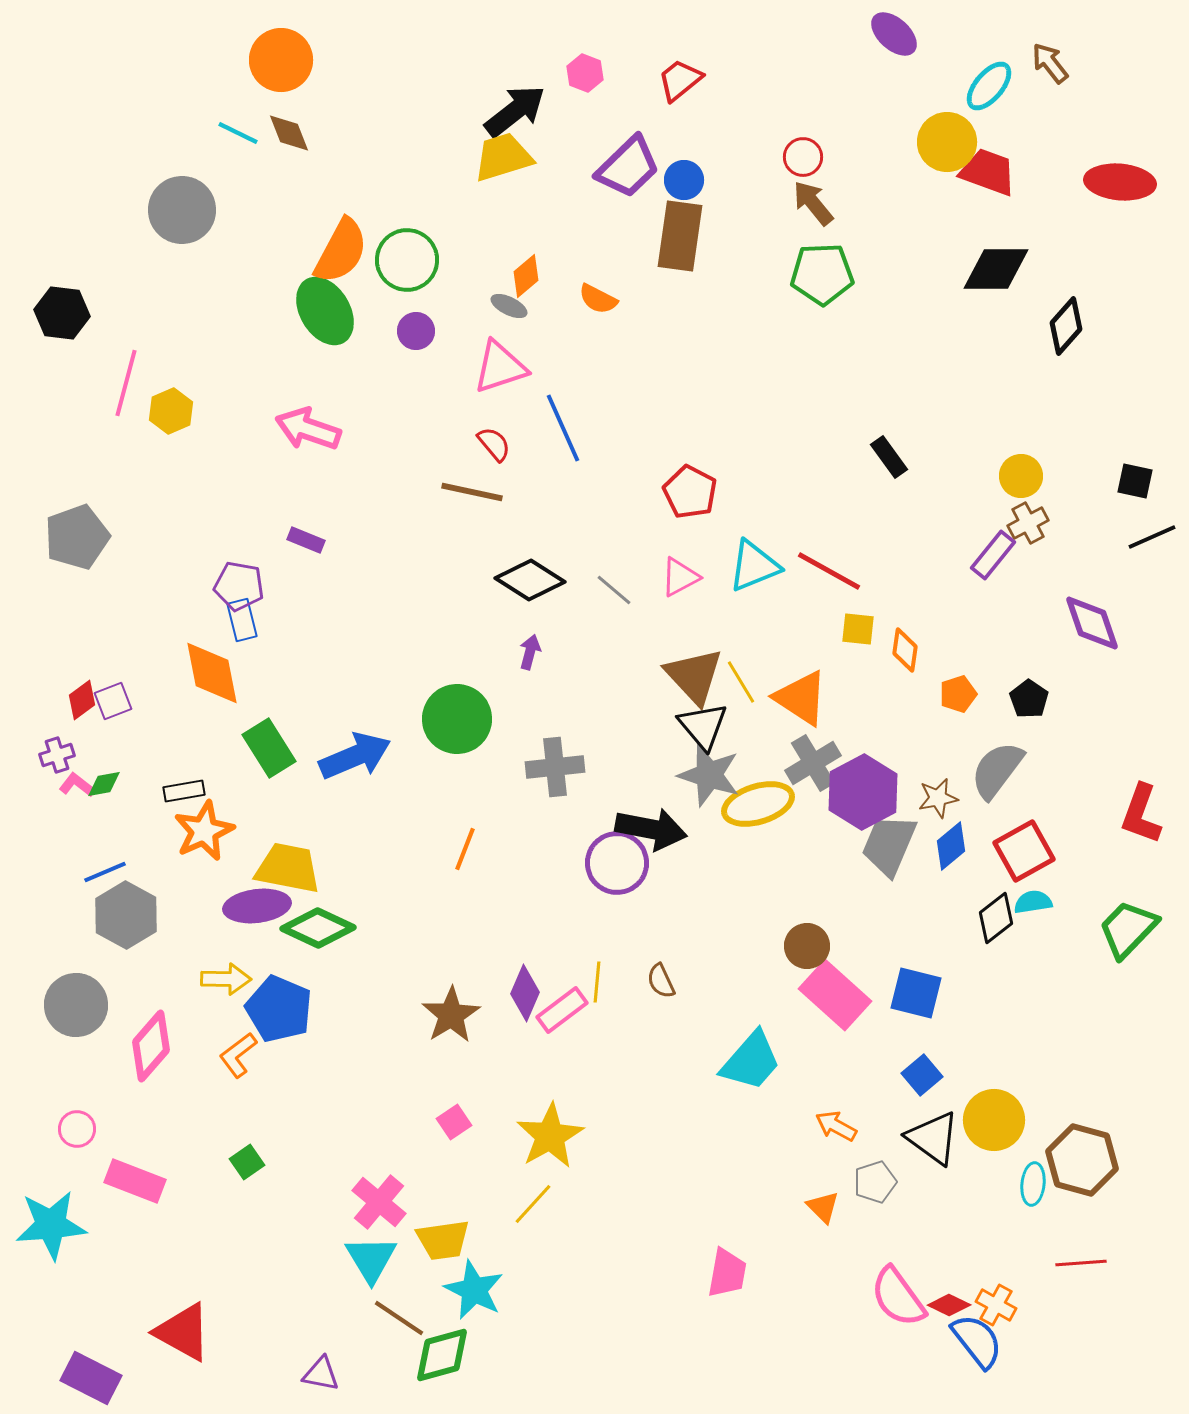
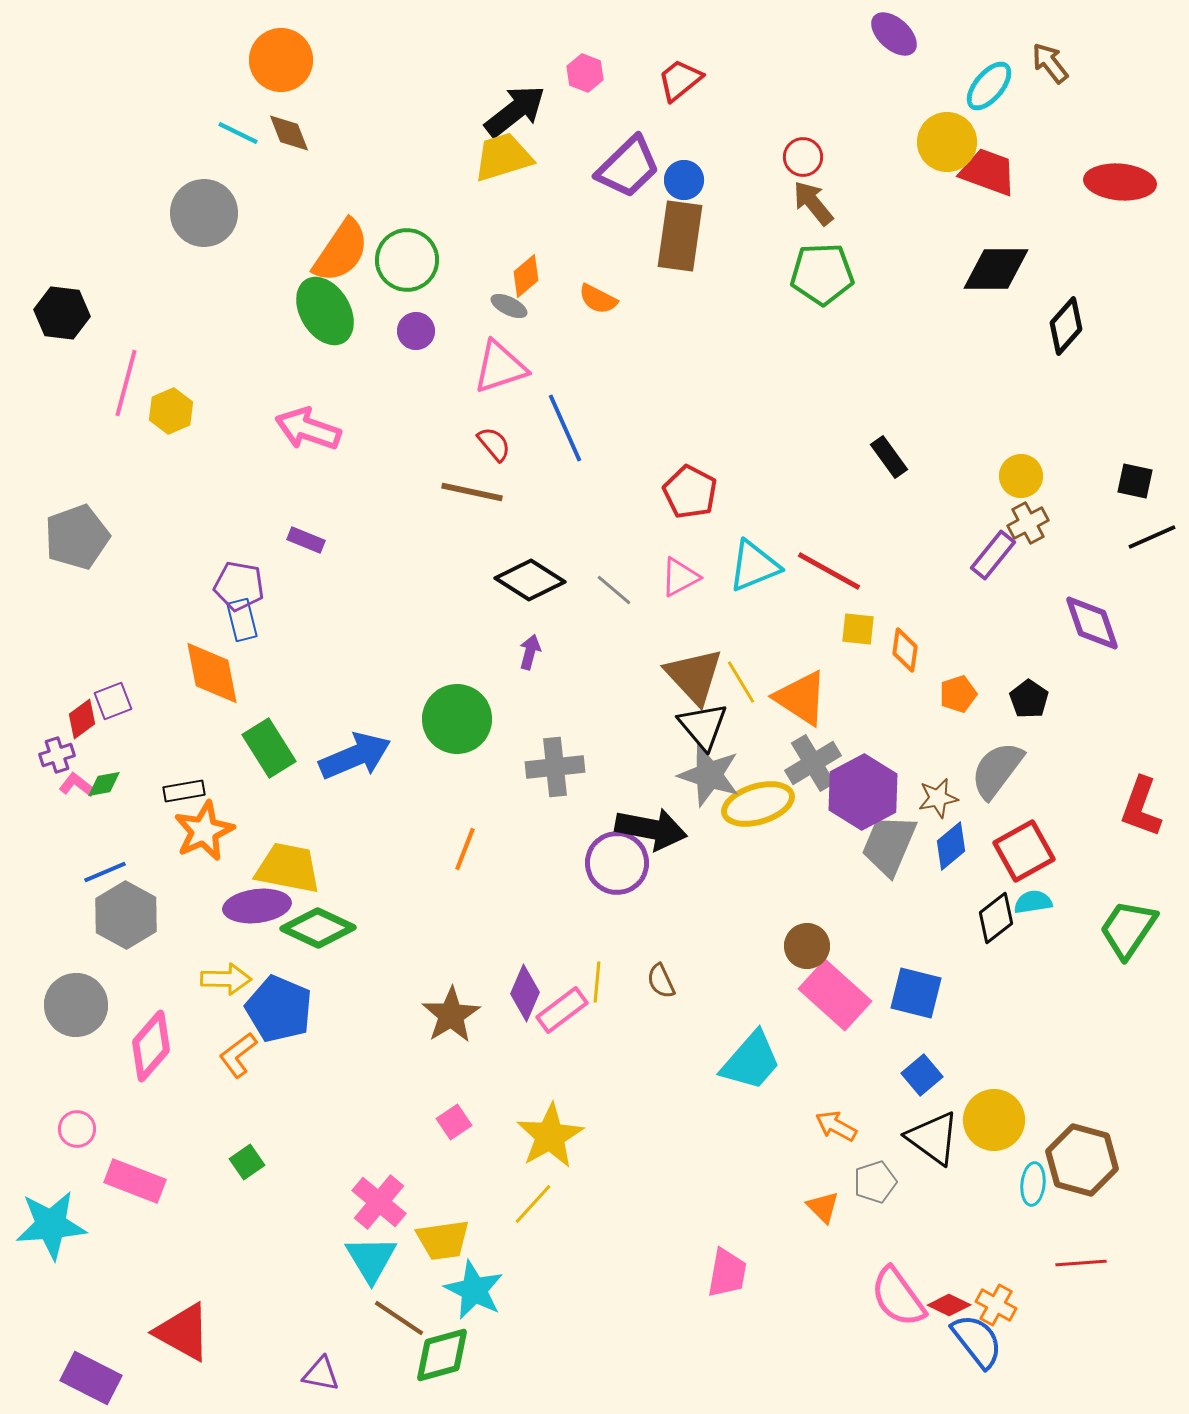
gray circle at (182, 210): moved 22 px right, 3 px down
orange semicircle at (341, 251): rotated 6 degrees clockwise
blue line at (563, 428): moved 2 px right
red diamond at (82, 700): moved 19 px down
red L-shape at (1141, 814): moved 7 px up
green trapezoid at (1128, 929): rotated 10 degrees counterclockwise
